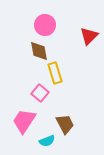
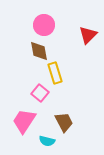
pink circle: moved 1 px left
red triangle: moved 1 px left, 1 px up
brown trapezoid: moved 1 px left, 2 px up
cyan semicircle: rotated 35 degrees clockwise
